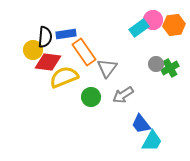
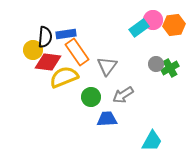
orange rectangle: moved 7 px left
gray triangle: moved 2 px up
blue trapezoid: moved 34 px left, 5 px up; rotated 125 degrees clockwise
